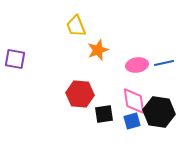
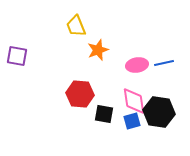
purple square: moved 2 px right, 3 px up
black square: rotated 18 degrees clockwise
